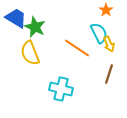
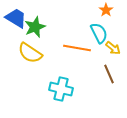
green star: rotated 25 degrees clockwise
yellow arrow: moved 4 px right, 4 px down; rotated 28 degrees counterclockwise
orange line: rotated 24 degrees counterclockwise
yellow semicircle: rotated 35 degrees counterclockwise
brown line: rotated 42 degrees counterclockwise
